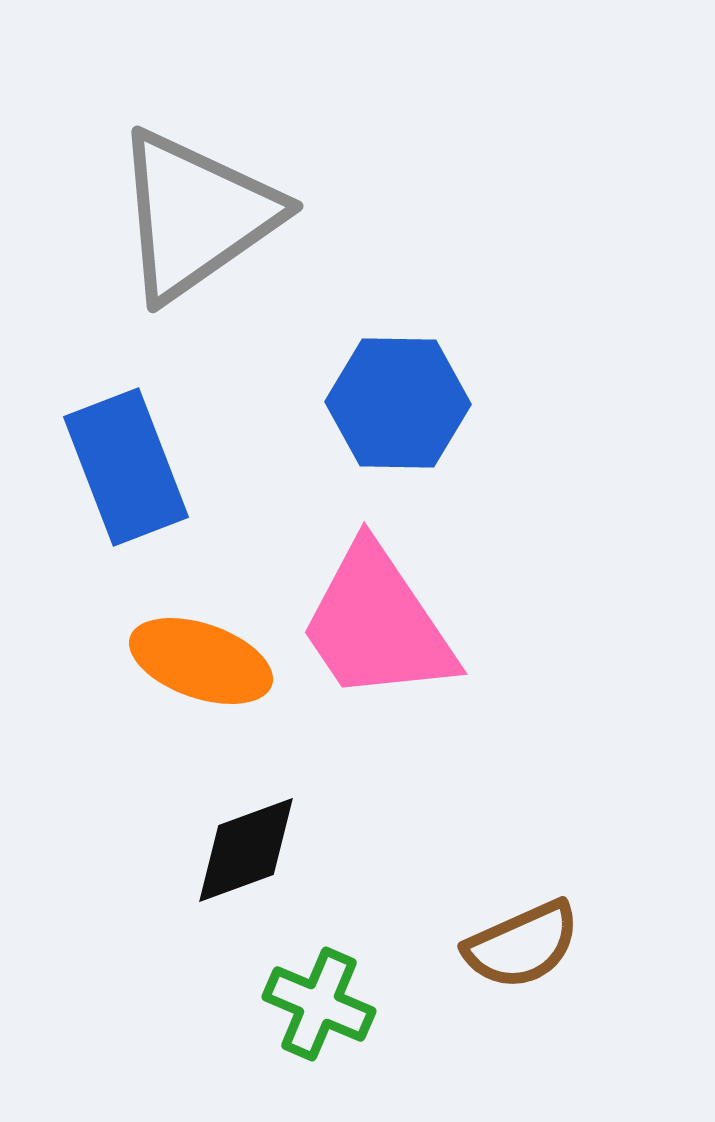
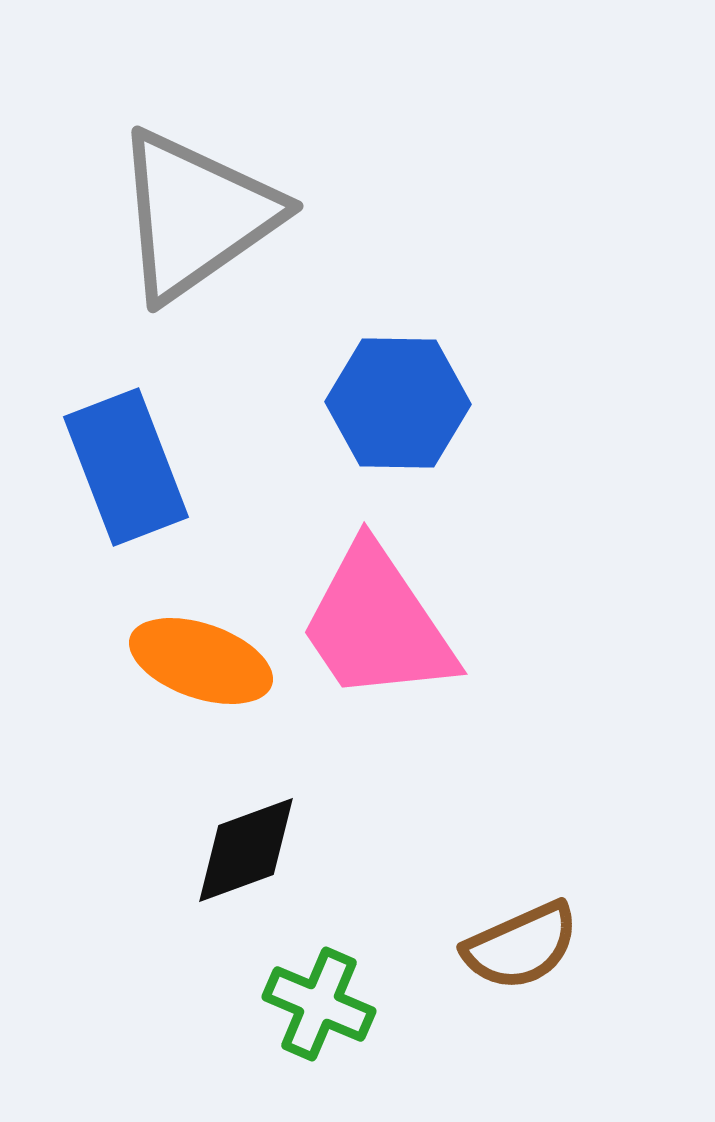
brown semicircle: moved 1 px left, 1 px down
